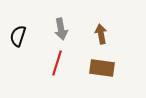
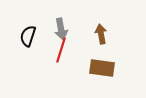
black semicircle: moved 10 px right
red line: moved 4 px right, 13 px up
